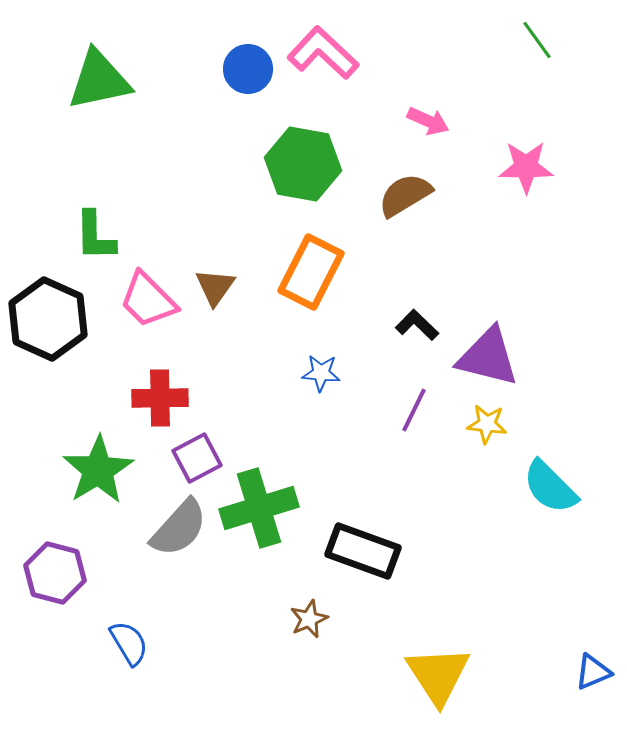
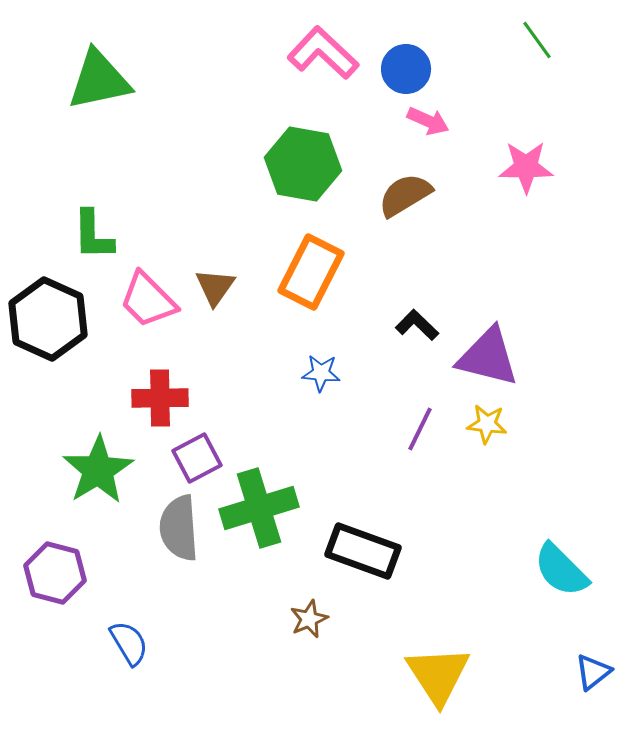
blue circle: moved 158 px right
green L-shape: moved 2 px left, 1 px up
purple line: moved 6 px right, 19 px down
cyan semicircle: moved 11 px right, 83 px down
gray semicircle: rotated 134 degrees clockwise
blue triangle: rotated 15 degrees counterclockwise
